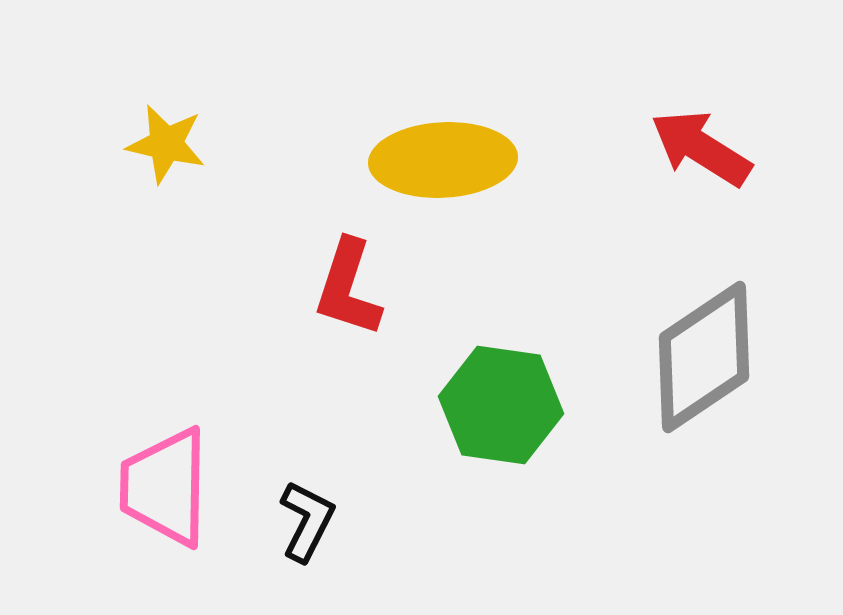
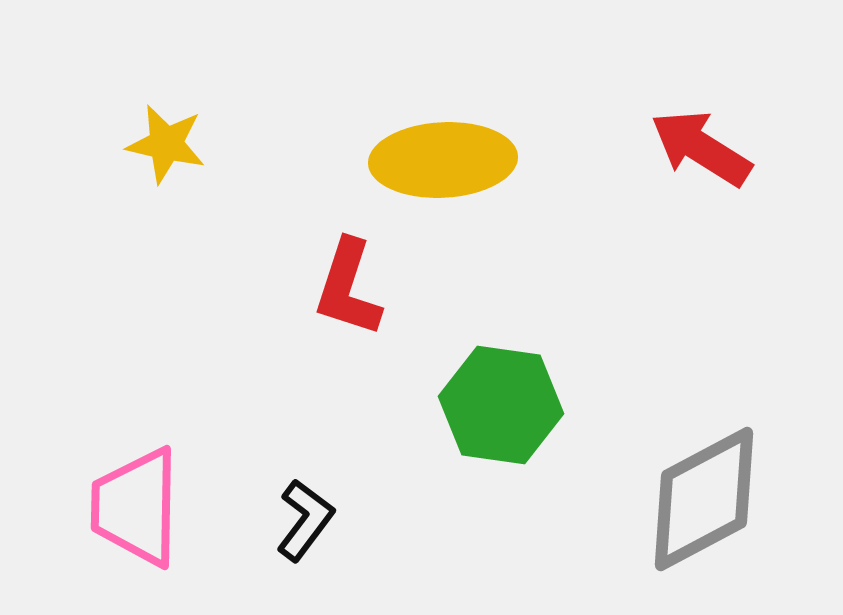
gray diamond: moved 142 px down; rotated 6 degrees clockwise
pink trapezoid: moved 29 px left, 20 px down
black L-shape: moved 2 px left, 1 px up; rotated 10 degrees clockwise
